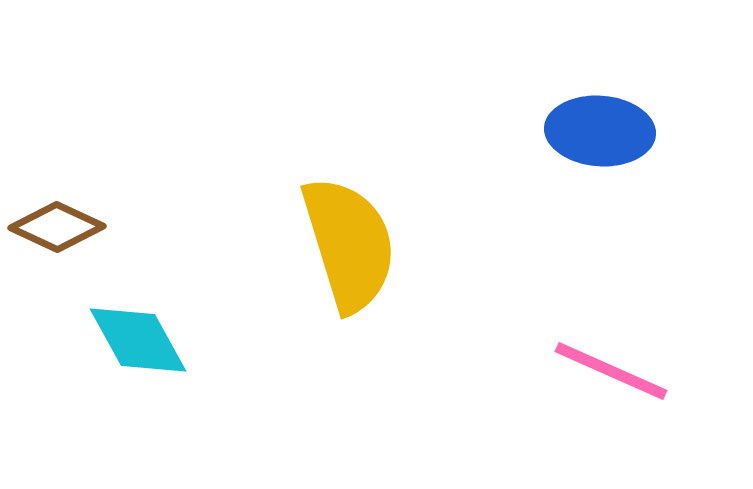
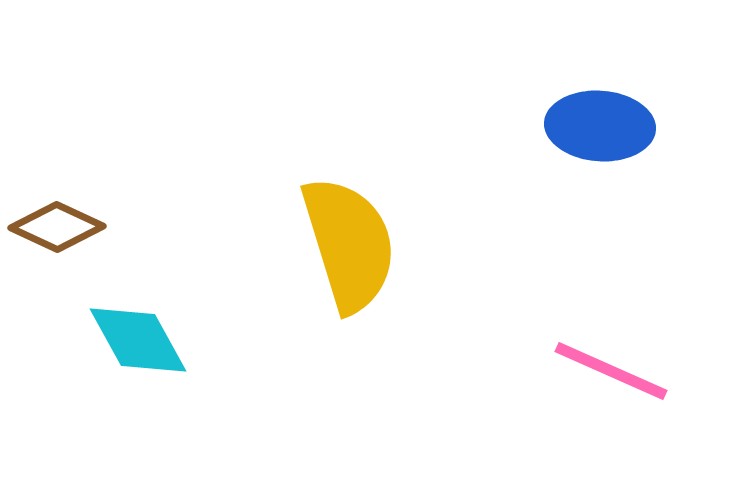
blue ellipse: moved 5 px up
